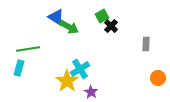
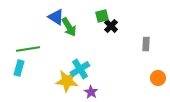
green square: rotated 16 degrees clockwise
green arrow: rotated 30 degrees clockwise
yellow star: rotated 30 degrees counterclockwise
